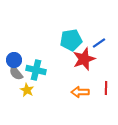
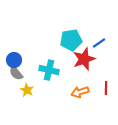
cyan cross: moved 13 px right
orange arrow: rotated 18 degrees counterclockwise
